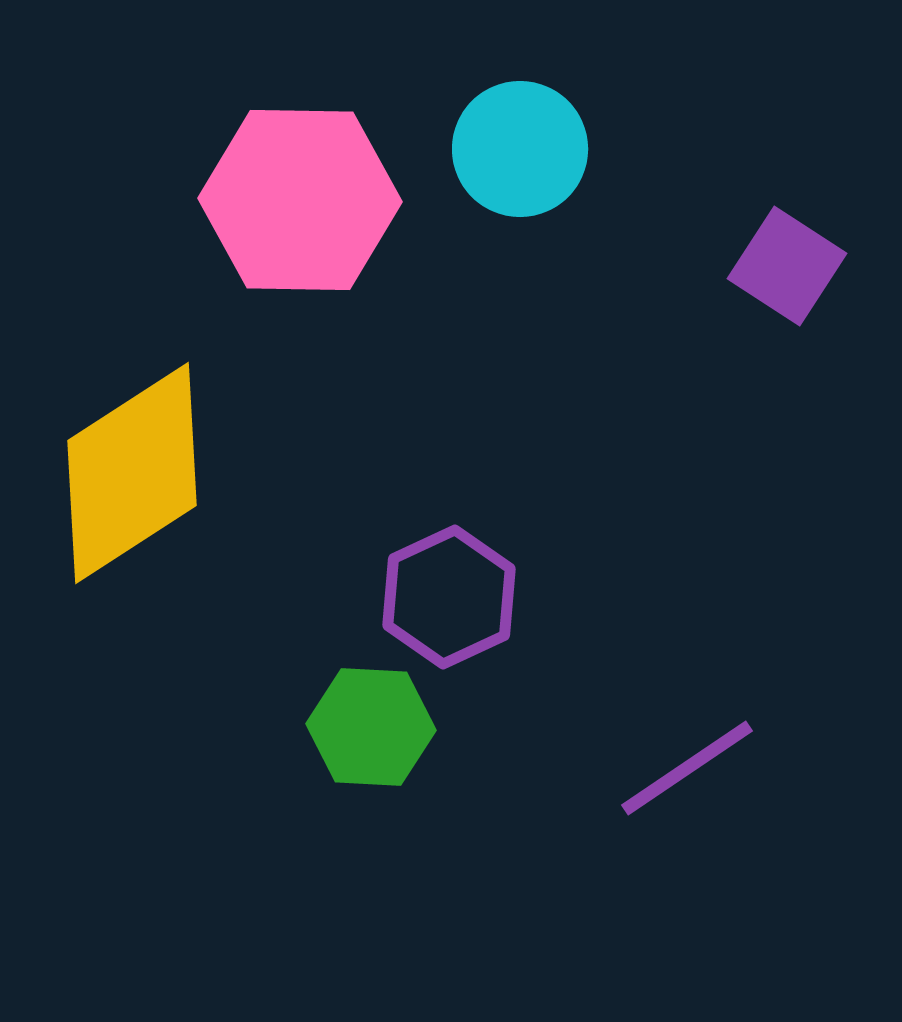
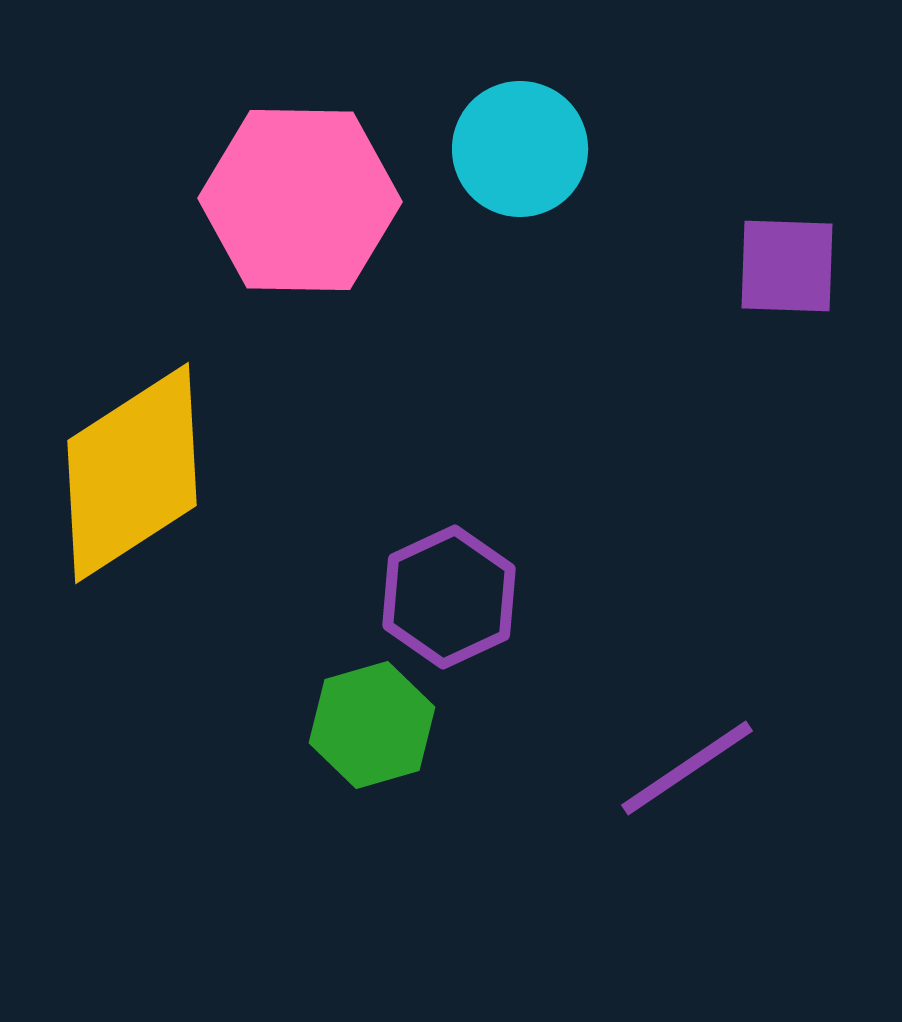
purple square: rotated 31 degrees counterclockwise
green hexagon: moved 1 px right, 2 px up; rotated 19 degrees counterclockwise
